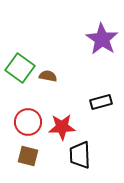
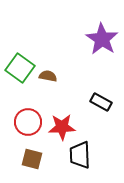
black rectangle: rotated 45 degrees clockwise
brown square: moved 4 px right, 3 px down
